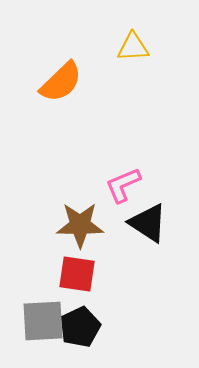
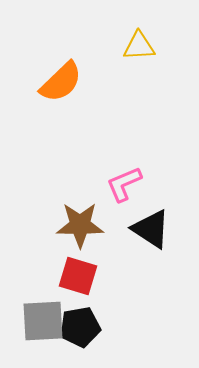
yellow triangle: moved 6 px right, 1 px up
pink L-shape: moved 1 px right, 1 px up
black triangle: moved 3 px right, 6 px down
red square: moved 1 px right, 2 px down; rotated 9 degrees clockwise
black pentagon: rotated 15 degrees clockwise
